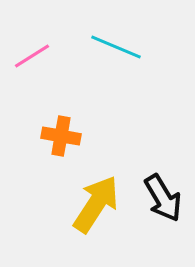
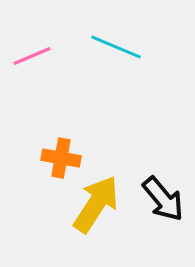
pink line: rotated 9 degrees clockwise
orange cross: moved 22 px down
black arrow: moved 1 px down; rotated 9 degrees counterclockwise
